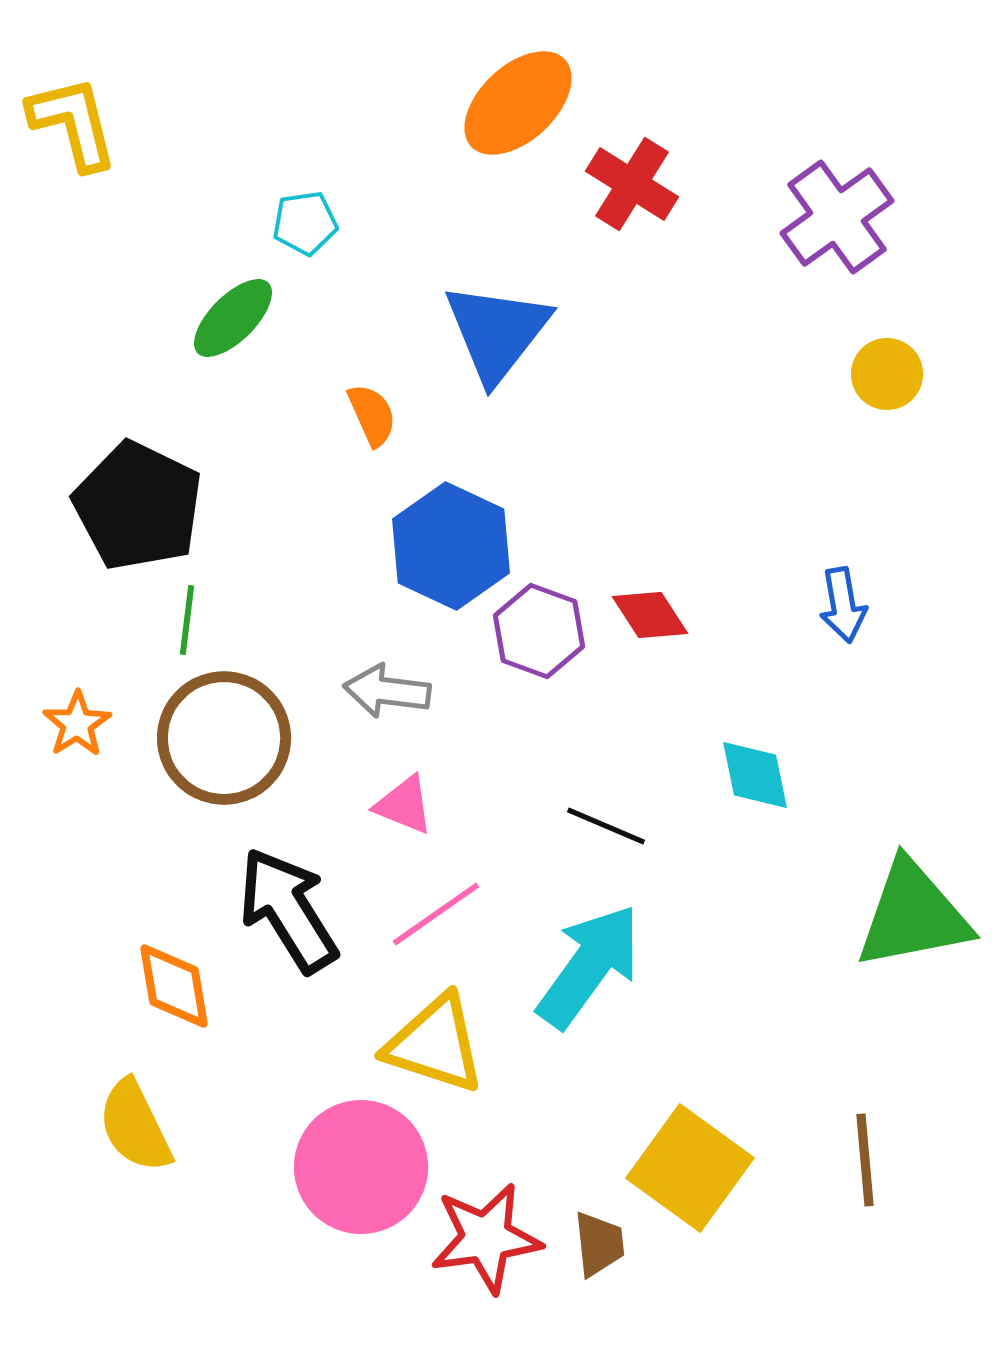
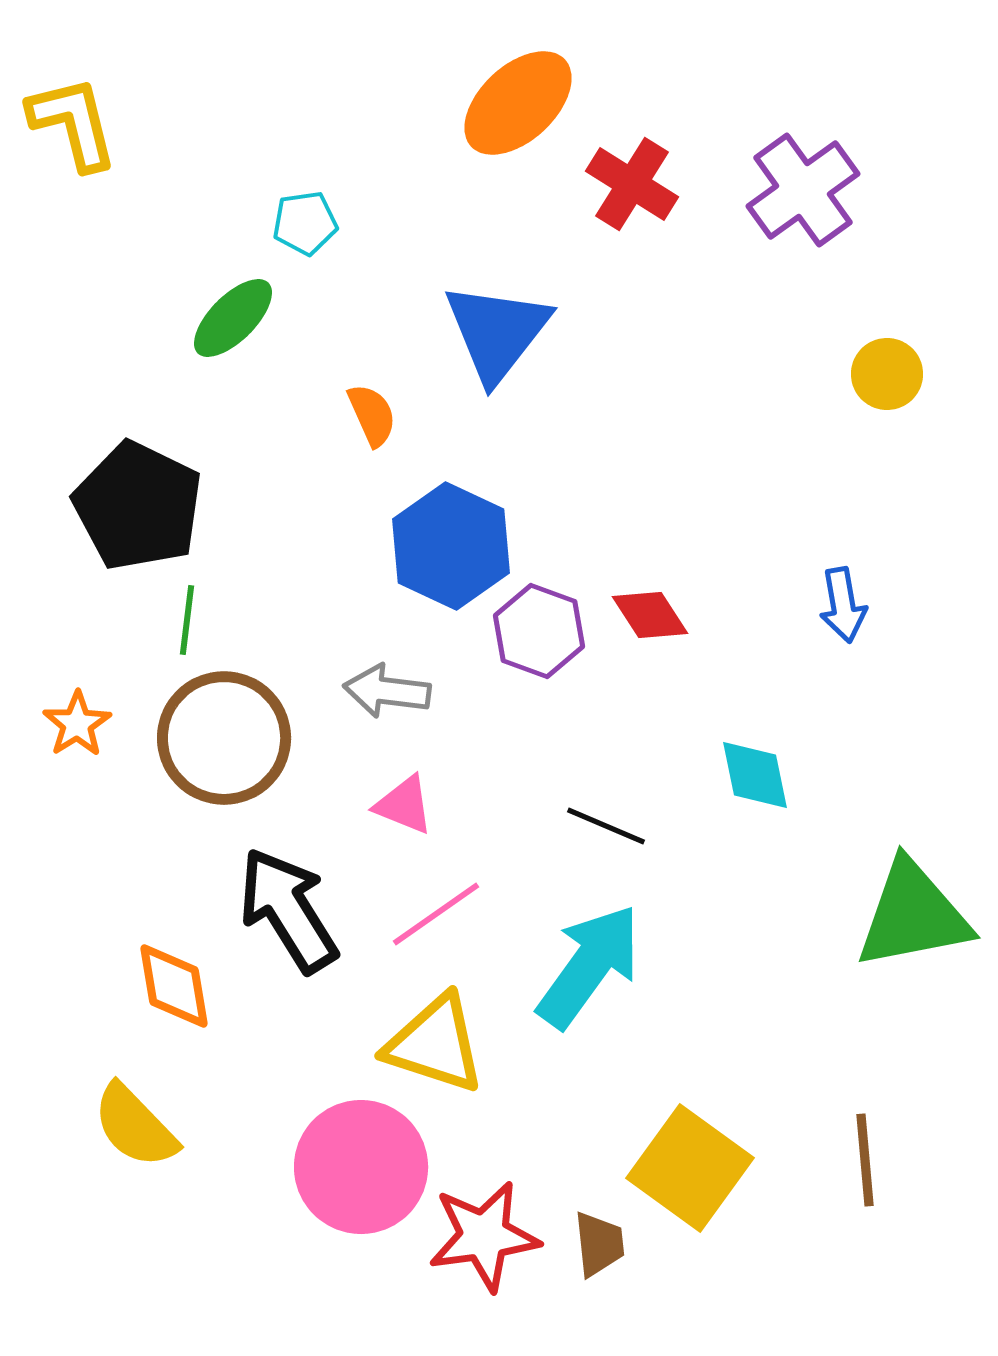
purple cross: moved 34 px left, 27 px up
yellow semicircle: rotated 18 degrees counterclockwise
red star: moved 2 px left, 2 px up
